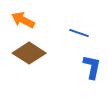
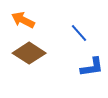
blue line: rotated 30 degrees clockwise
blue L-shape: rotated 70 degrees clockwise
